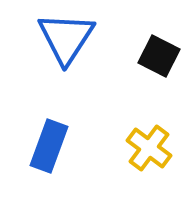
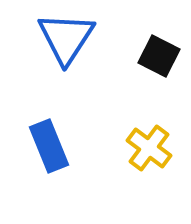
blue rectangle: rotated 42 degrees counterclockwise
